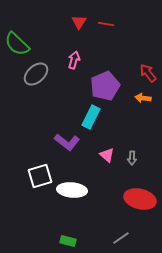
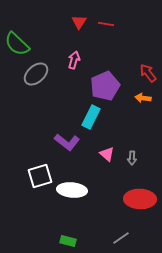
pink triangle: moved 1 px up
red ellipse: rotated 12 degrees counterclockwise
